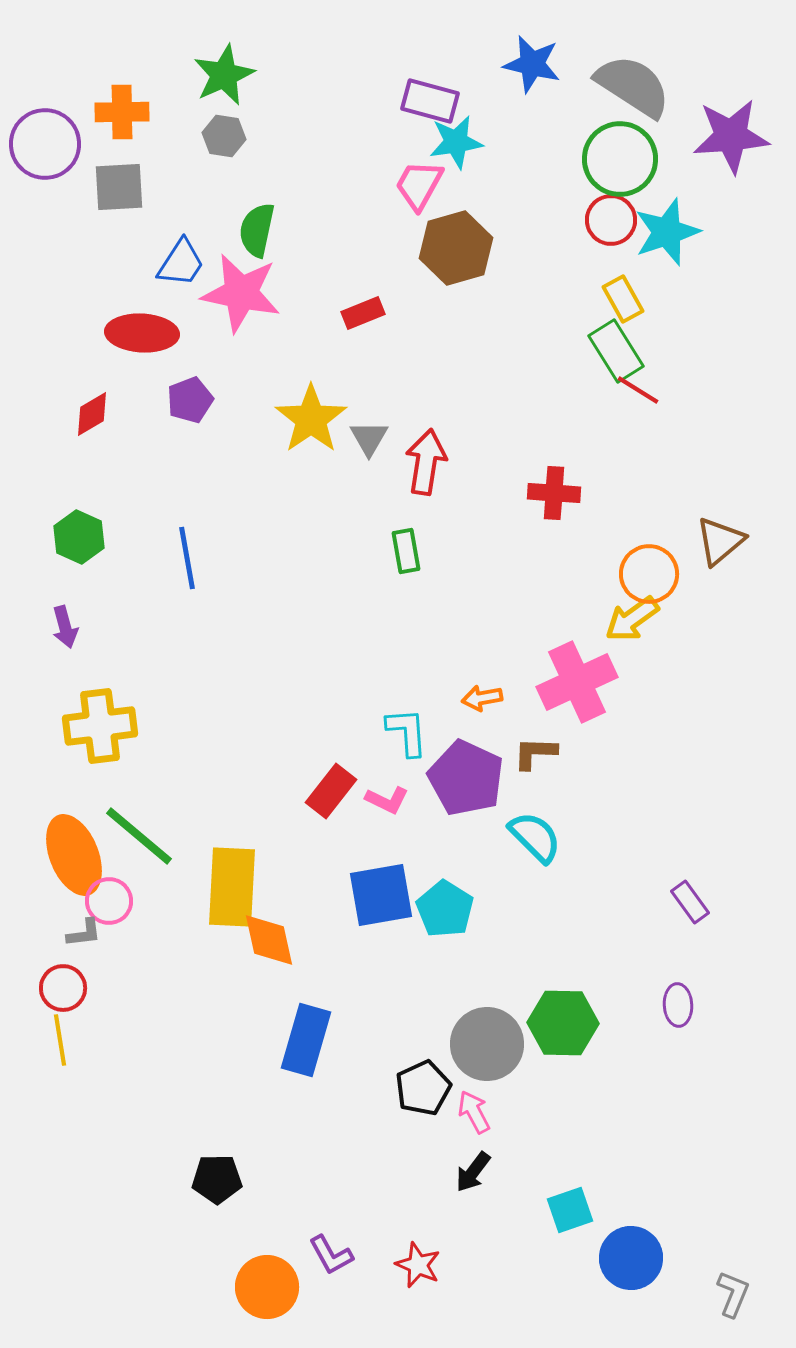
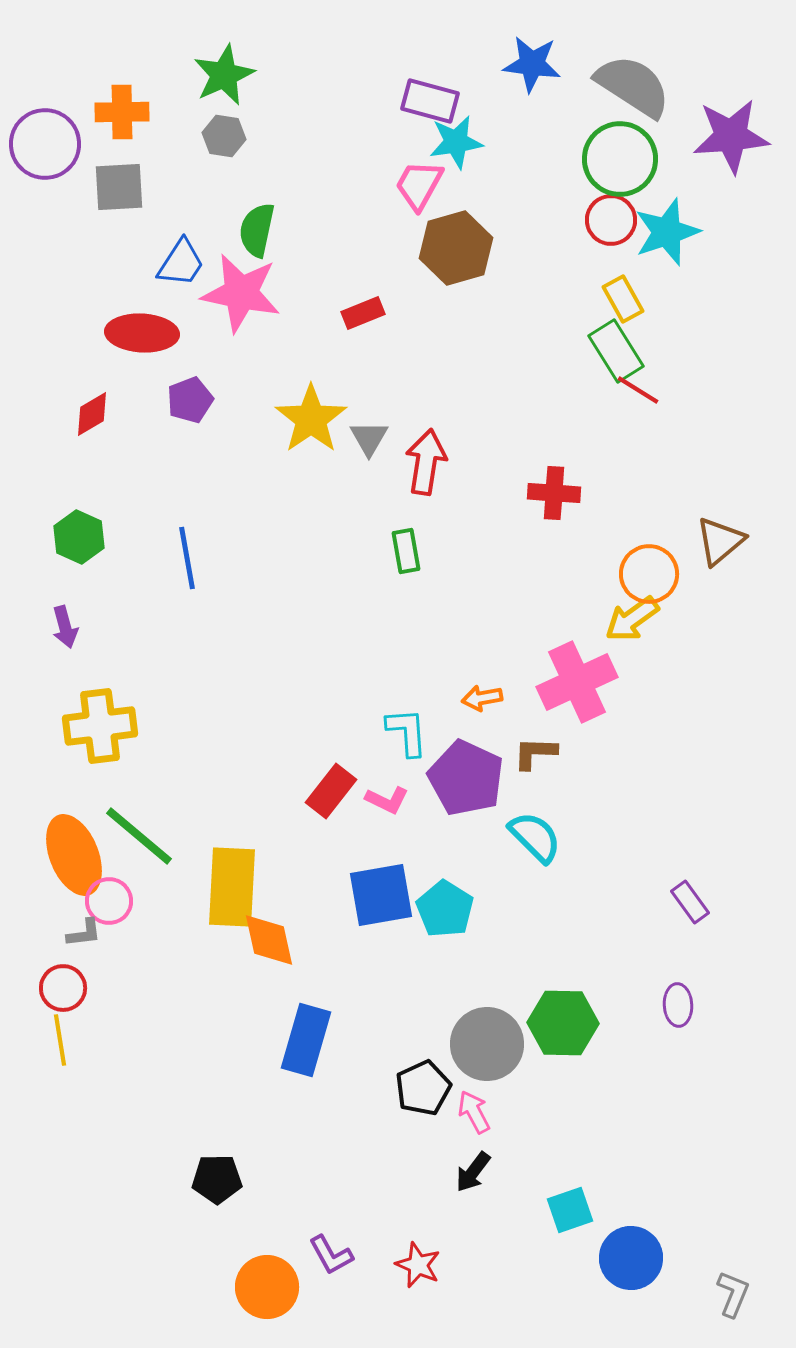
blue star at (532, 64): rotated 6 degrees counterclockwise
